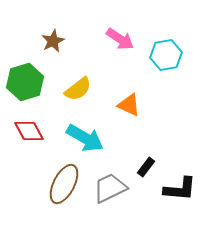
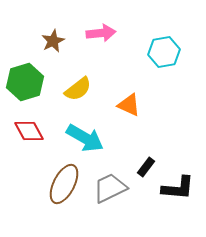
pink arrow: moved 19 px left, 6 px up; rotated 40 degrees counterclockwise
cyan hexagon: moved 2 px left, 3 px up
black L-shape: moved 2 px left, 1 px up
